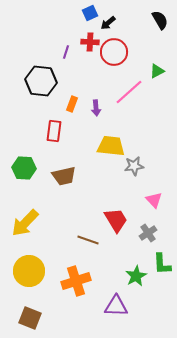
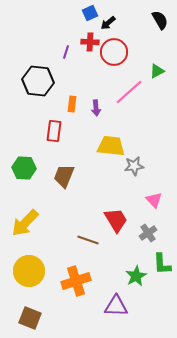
black hexagon: moved 3 px left
orange rectangle: rotated 14 degrees counterclockwise
brown trapezoid: rotated 125 degrees clockwise
